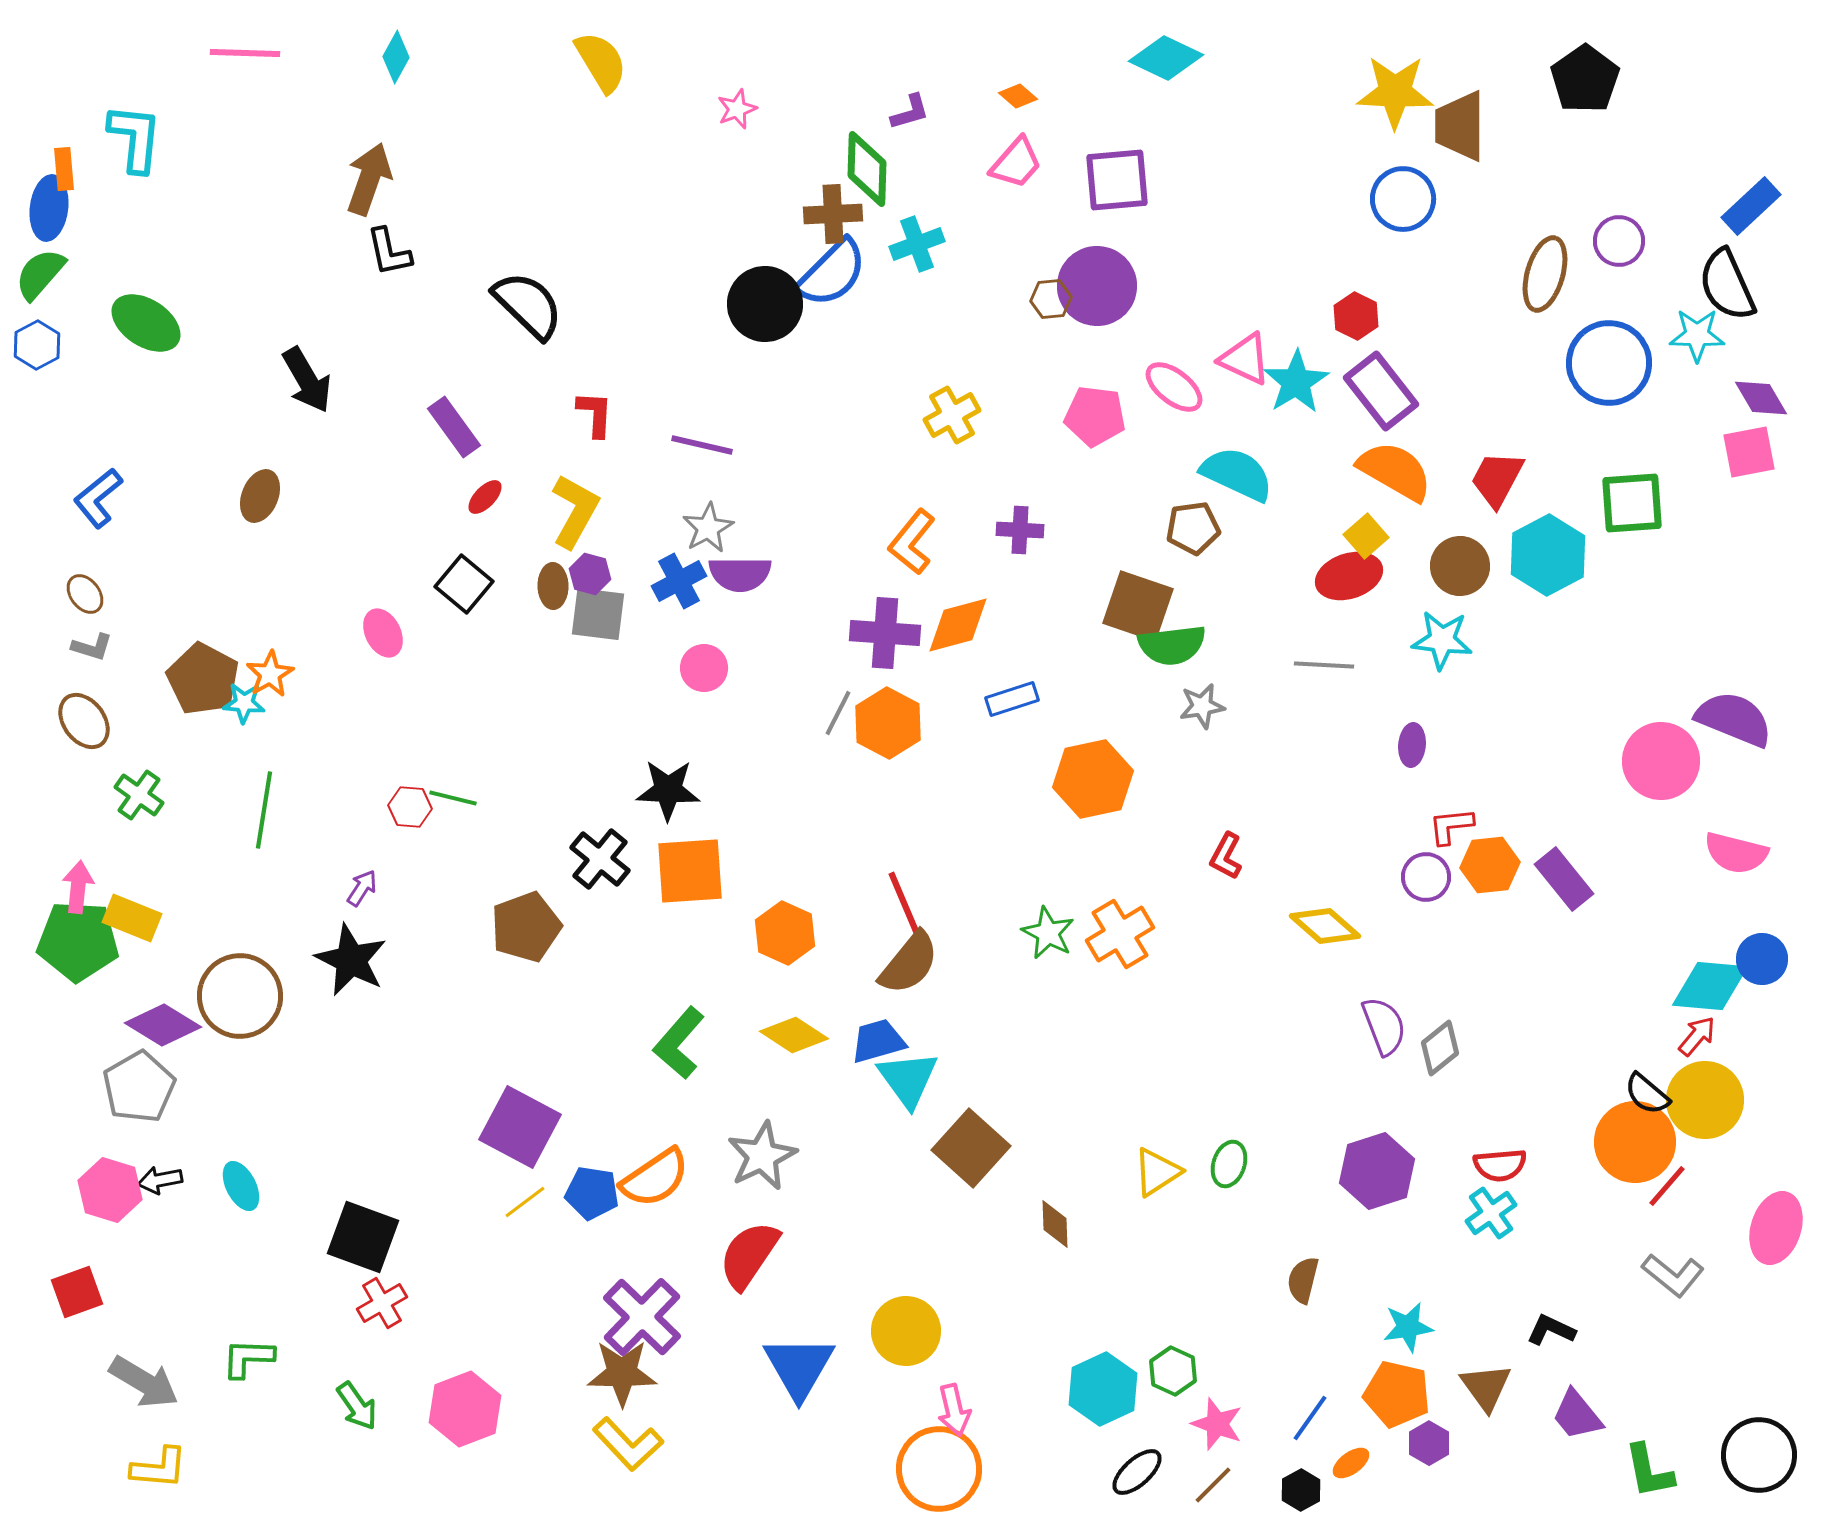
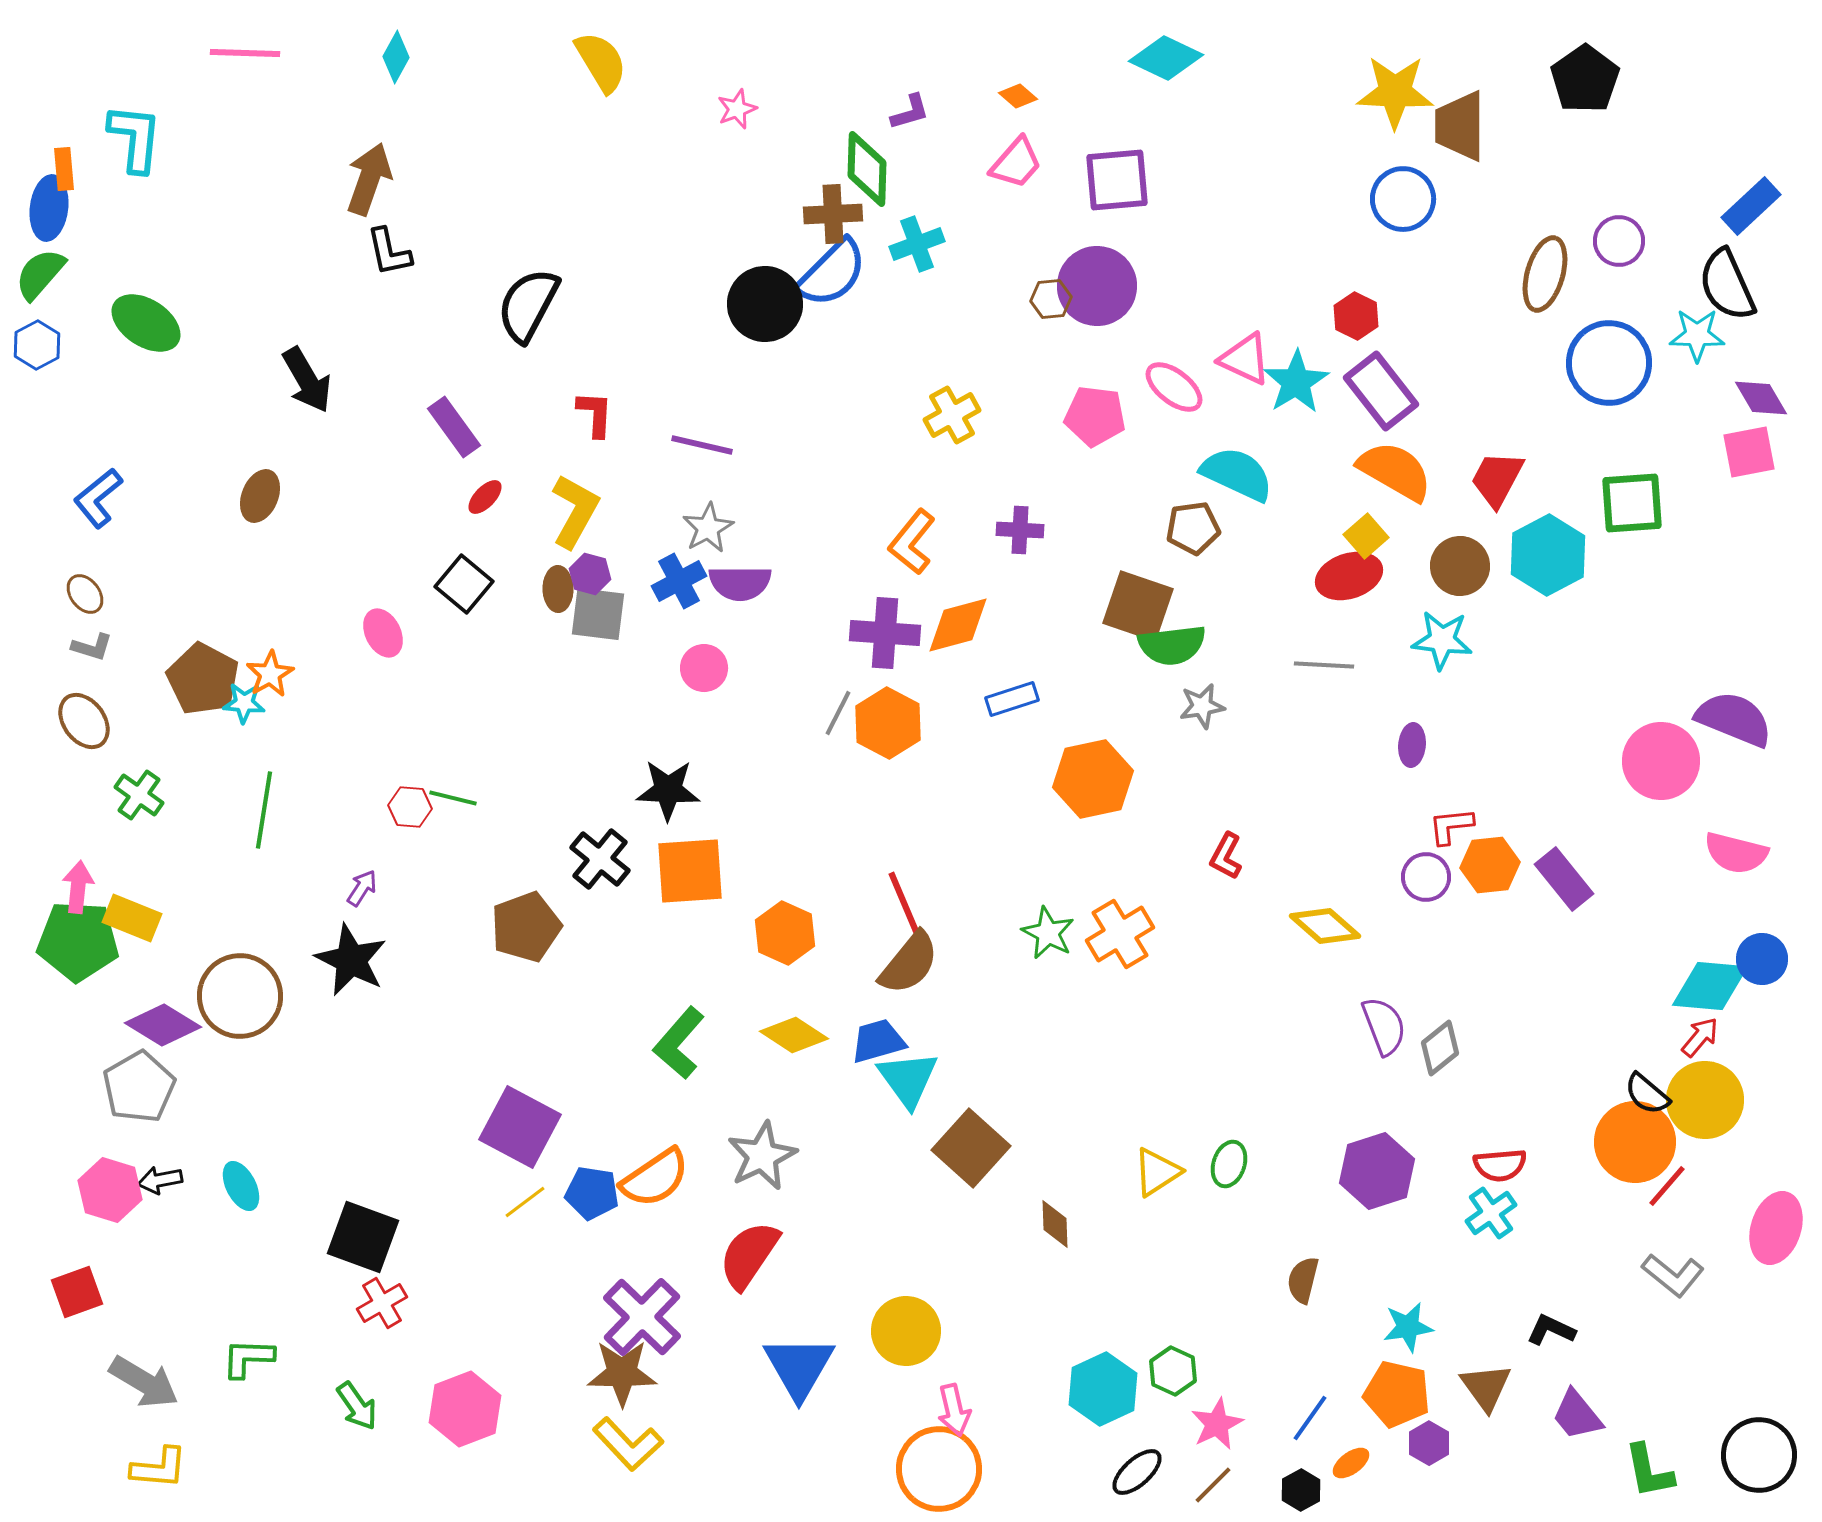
black semicircle at (528, 305): rotated 106 degrees counterclockwise
purple semicircle at (740, 574): moved 9 px down
brown ellipse at (553, 586): moved 5 px right, 3 px down
red arrow at (1697, 1036): moved 3 px right, 1 px down
pink star at (1217, 1424): rotated 26 degrees clockwise
